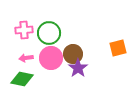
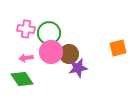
pink cross: moved 2 px right, 1 px up; rotated 12 degrees clockwise
brown circle: moved 4 px left
pink circle: moved 6 px up
purple star: rotated 24 degrees clockwise
green diamond: rotated 45 degrees clockwise
